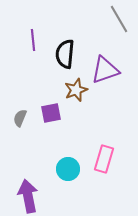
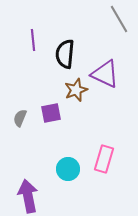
purple triangle: moved 4 px down; rotated 44 degrees clockwise
